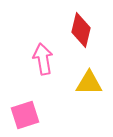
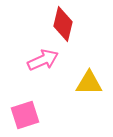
red diamond: moved 18 px left, 6 px up
pink arrow: moved 1 px down; rotated 76 degrees clockwise
